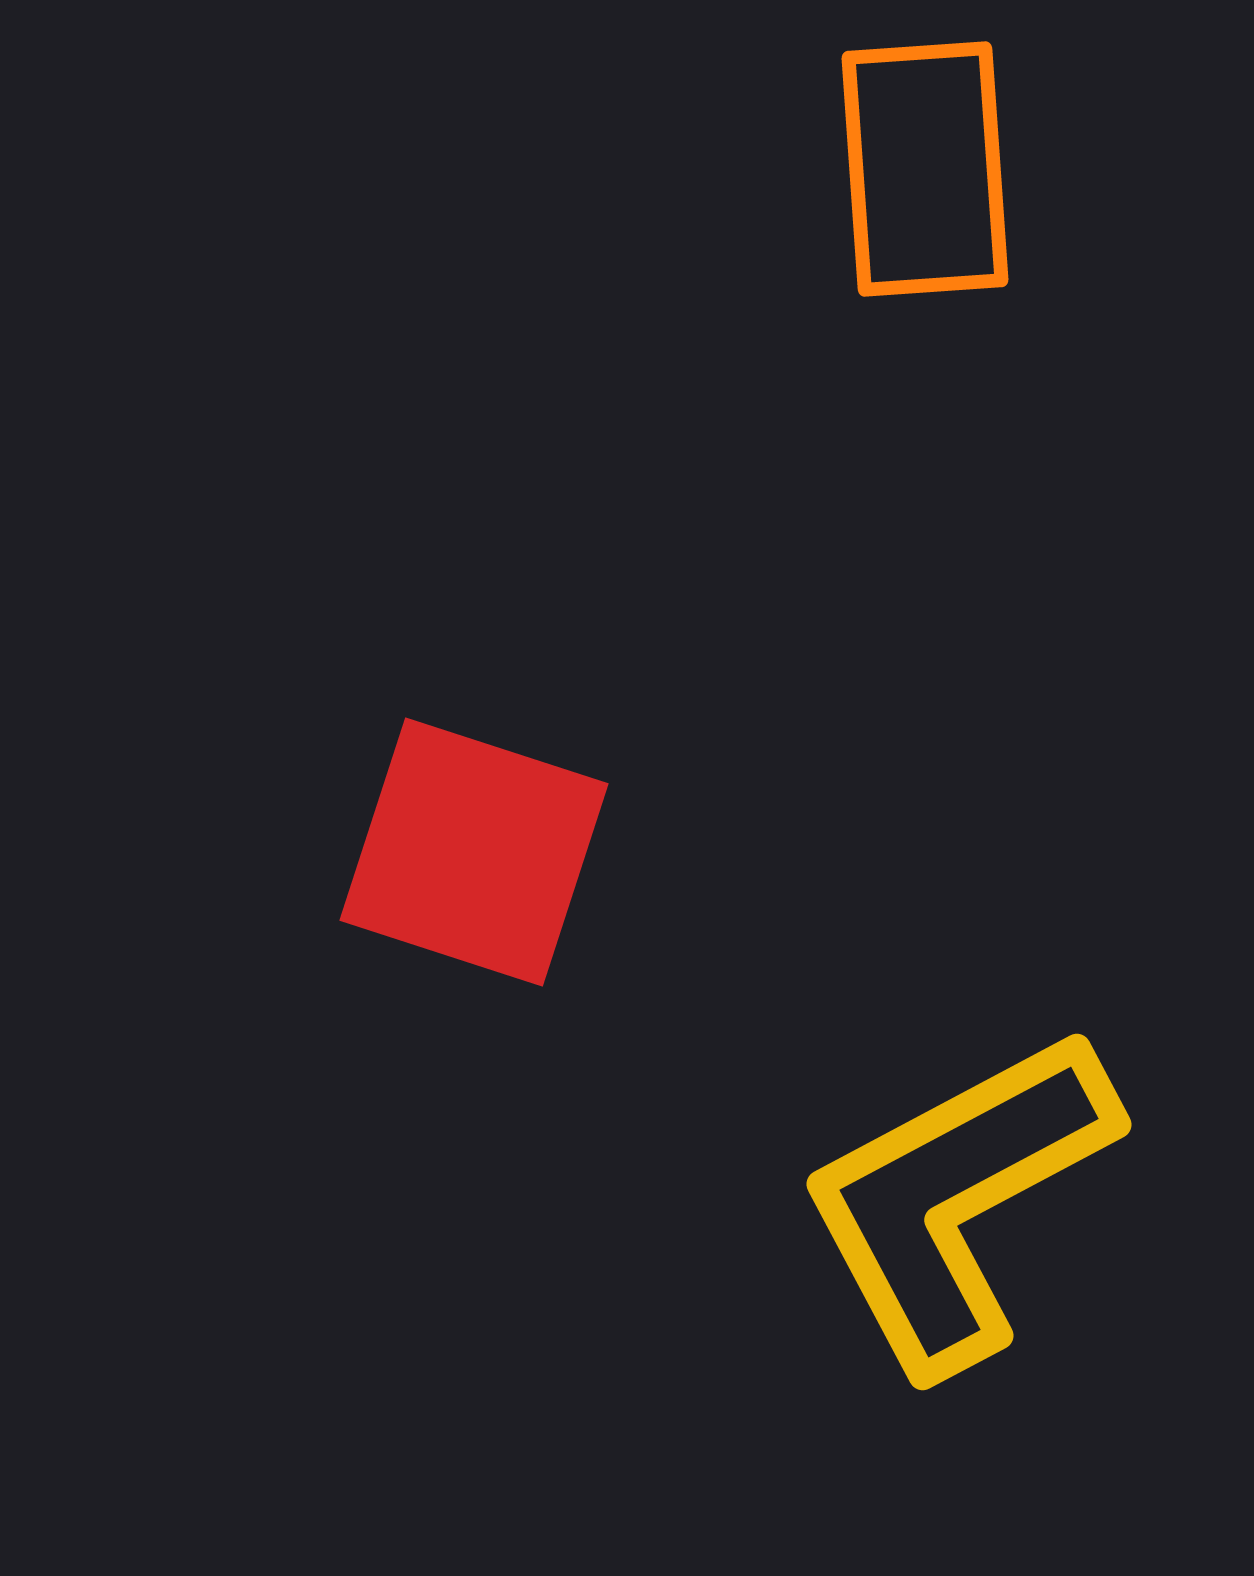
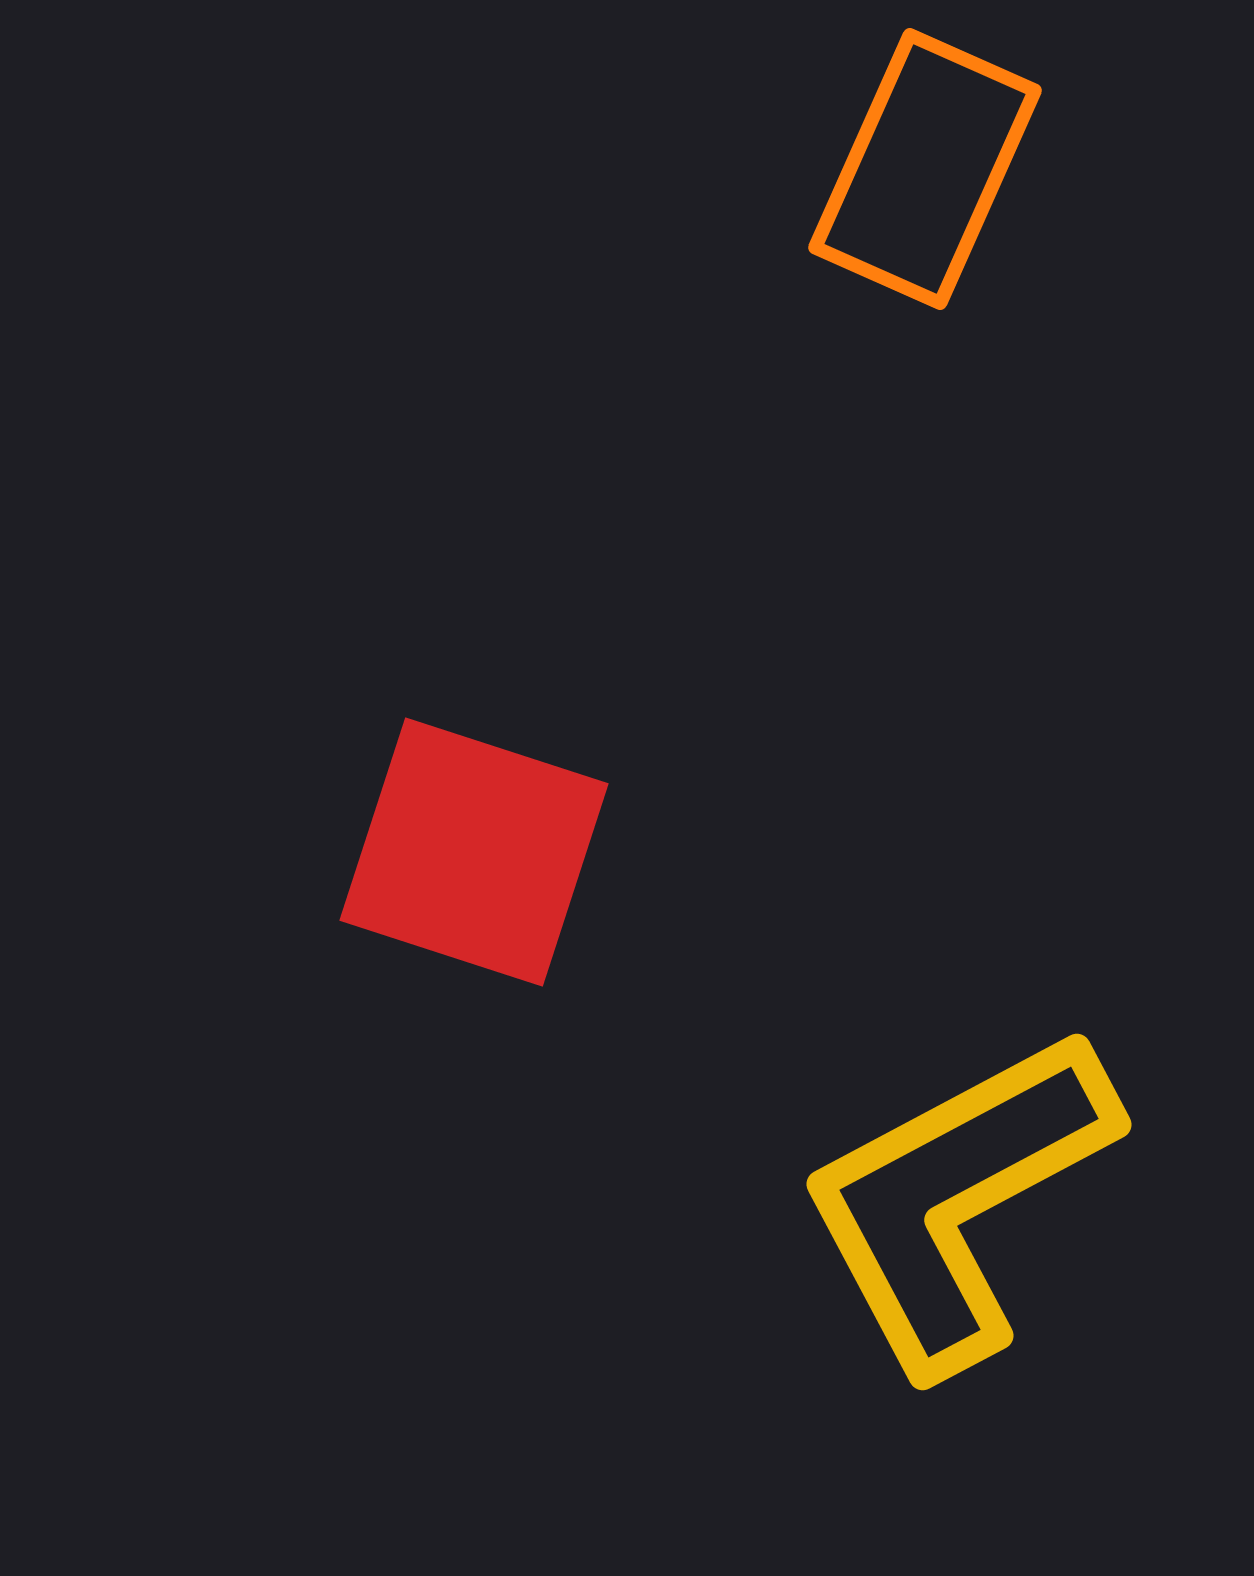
orange rectangle: rotated 28 degrees clockwise
